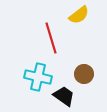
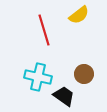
red line: moved 7 px left, 8 px up
